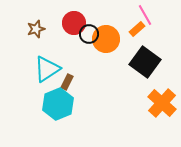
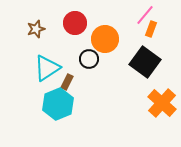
pink line: rotated 70 degrees clockwise
red circle: moved 1 px right
orange rectangle: moved 14 px right; rotated 28 degrees counterclockwise
black circle: moved 25 px down
orange circle: moved 1 px left
cyan triangle: moved 1 px up
